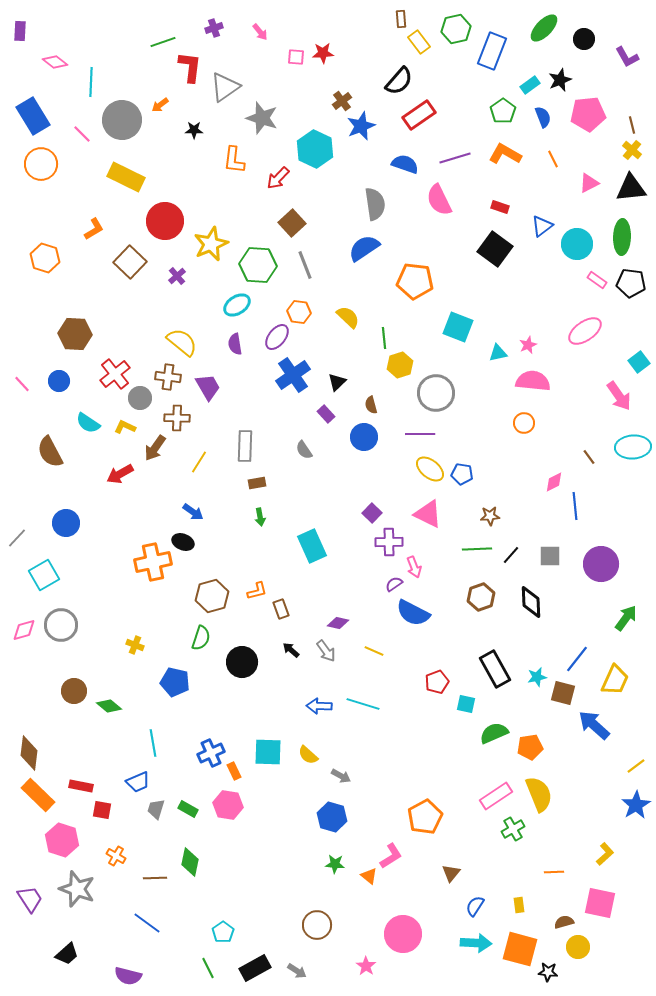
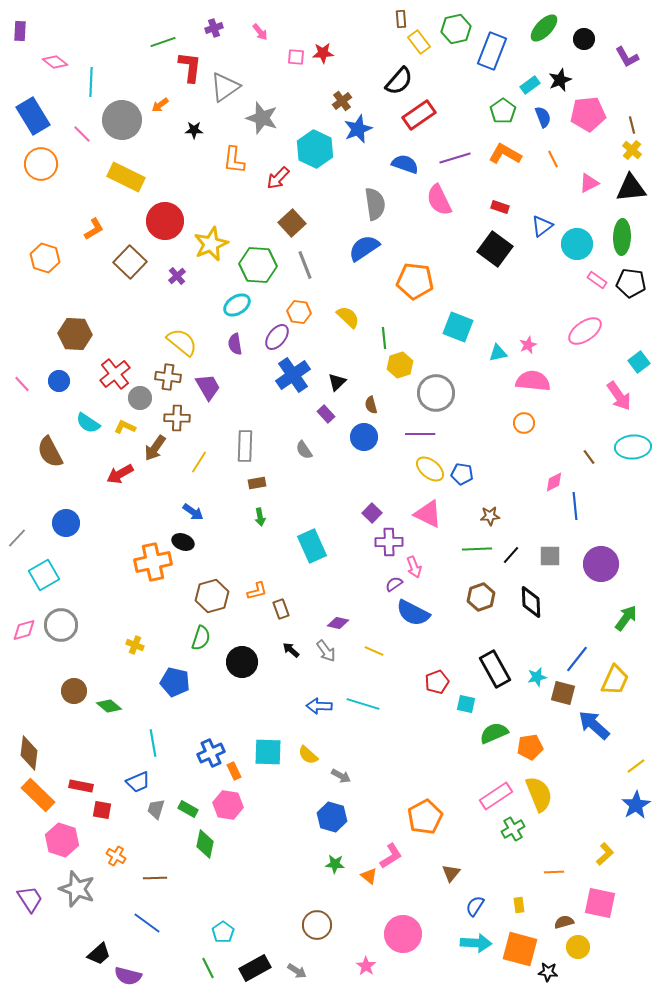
blue star at (361, 126): moved 3 px left, 3 px down
green diamond at (190, 862): moved 15 px right, 18 px up
black trapezoid at (67, 954): moved 32 px right
